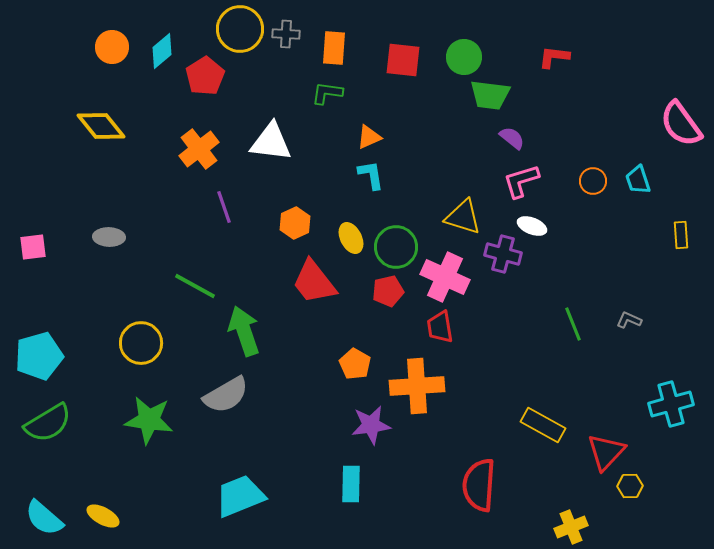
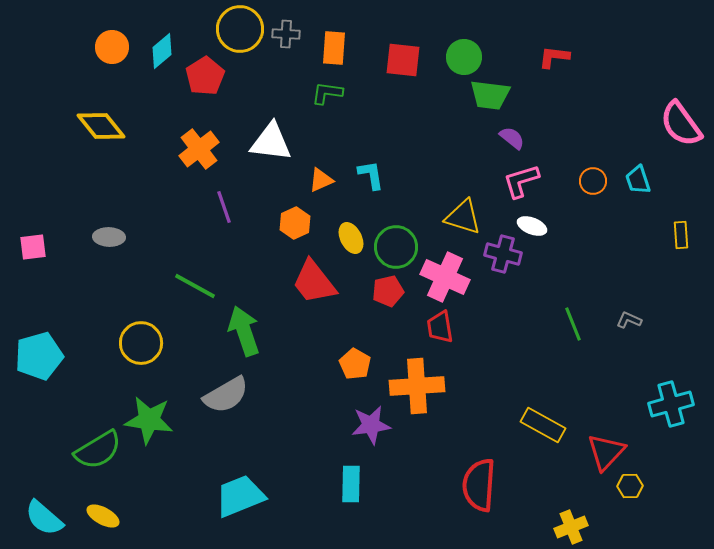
orange triangle at (369, 137): moved 48 px left, 43 px down
green semicircle at (48, 423): moved 50 px right, 27 px down
